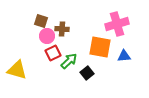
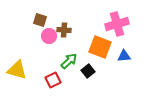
brown square: moved 1 px left, 1 px up
brown cross: moved 2 px right, 1 px down
pink circle: moved 2 px right
orange square: rotated 10 degrees clockwise
red square: moved 27 px down
black square: moved 1 px right, 2 px up
